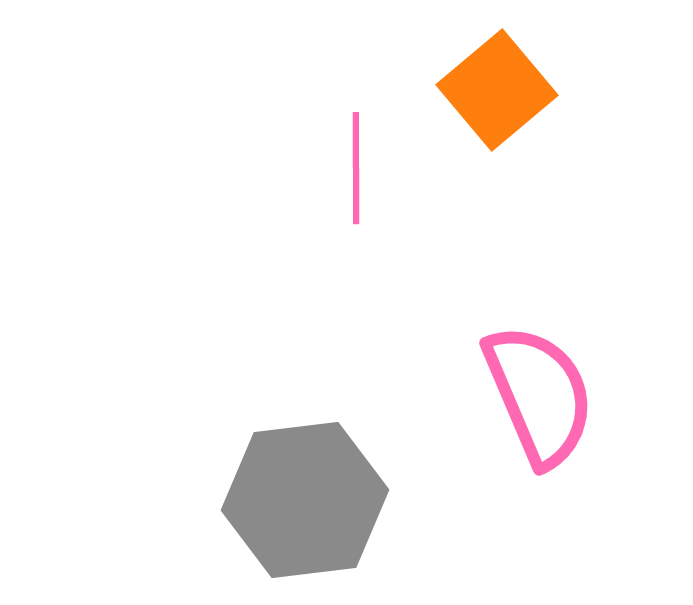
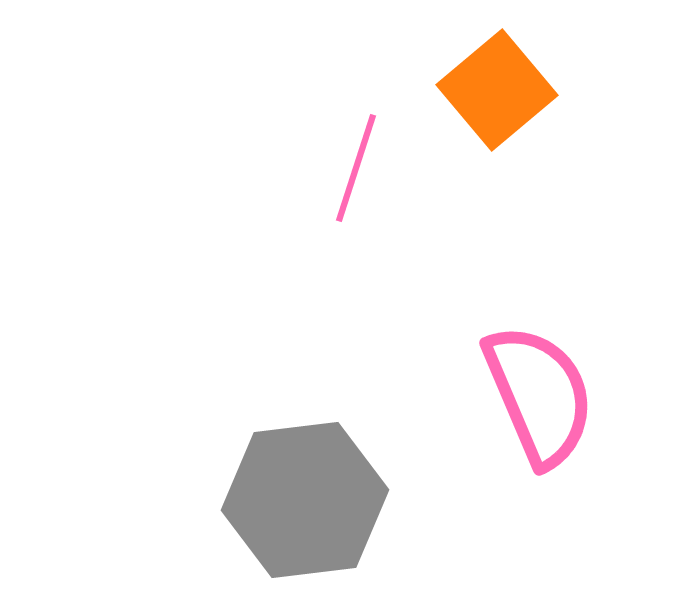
pink line: rotated 18 degrees clockwise
